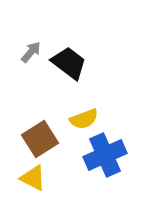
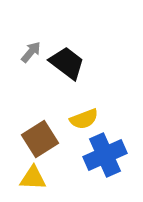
black trapezoid: moved 2 px left
yellow triangle: rotated 24 degrees counterclockwise
